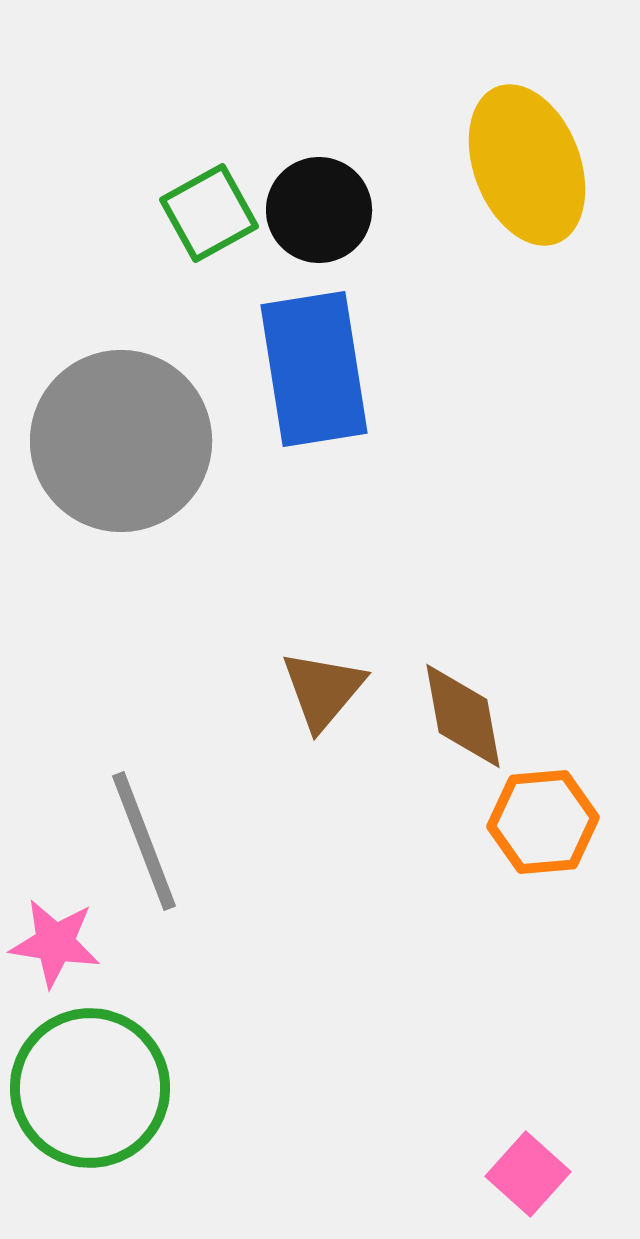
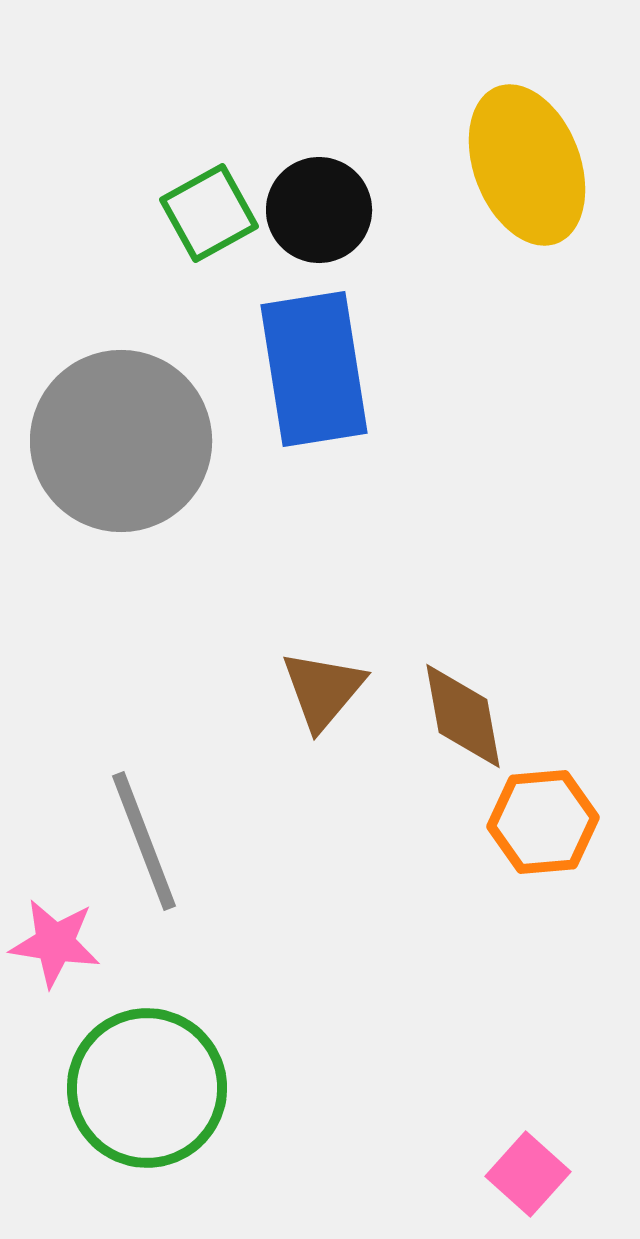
green circle: moved 57 px right
